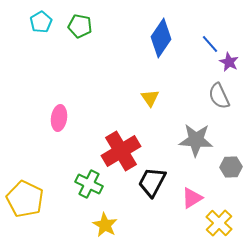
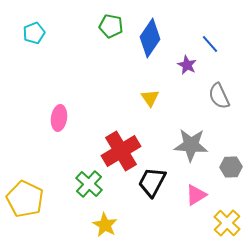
cyan pentagon: moved 7 px left, 11 px down; rotated 10 degrees clockwise
green pentagon: moved 31 px right
blue diamond: moved 11 px left
purple star: moved 42 px left, 3 px down
gray star: moved 5 px left, 5 px down
green cross: rotated 16 degrees clockwise
pink triangle: moved 4 px right, 3 px up
yellow cross: moved 8 px right
